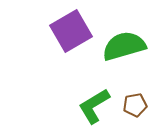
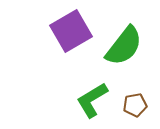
green semicircle: rotated 144 degrees clockwise
green L-shape: moved 2 px left, 6 px up
